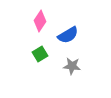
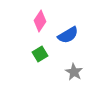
gray star: moved 2 px right, 6 px down; rotated 24 degrees clockwise
